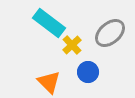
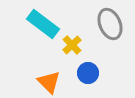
cyan rectangle: moved 6 px left, 1 px down
gray ellipse: moved 9 px up; rotated 72 degrees counterclockwise
blue circle: moved 1 px down
